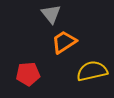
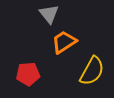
gray triangle: moved 2 px left
yellow semicircle: rotated 132 degrees clockwise
